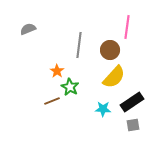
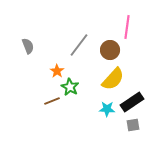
gray semicircle: moved 17 px down; rotated 91 degrees clockwise
gray line: rotated 30 degrees clockwise
yellow semicircle: moved 1 px left, 2 px down
cyan star: moved 4 px right
